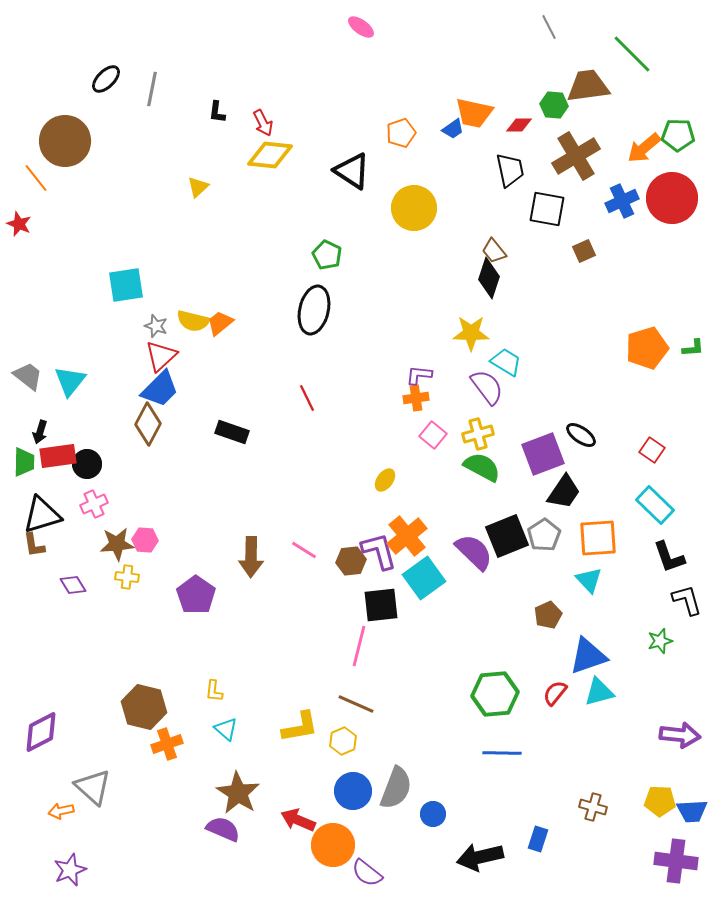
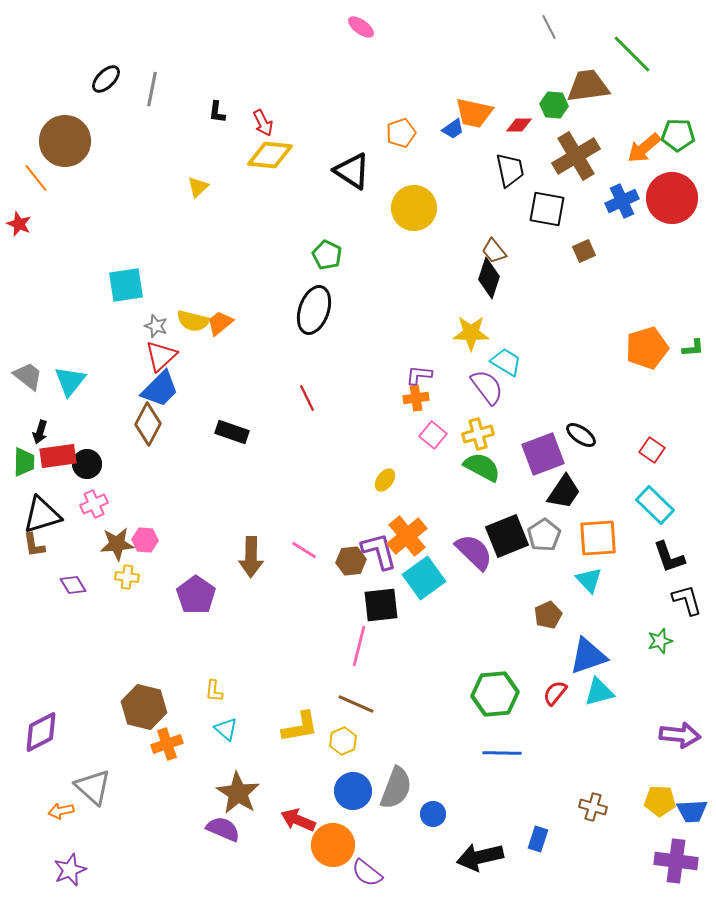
black ellipse at (314, 310): rotated 6 degrees clockwise
